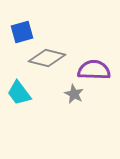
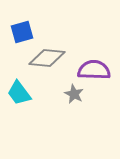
gray diamond: rotated 9 degrees counterclockwise
